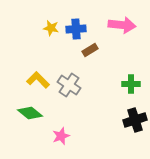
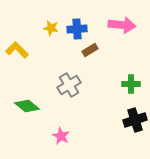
blue cross: moved 1 px right
yellow L-shape: moved 21 px left, 30 px up
gray cross: rotated 25 degrees clockwise
green diamond: moved 3 px left, 7 px up
pink star: rotated 24 degrees counterclockwise
